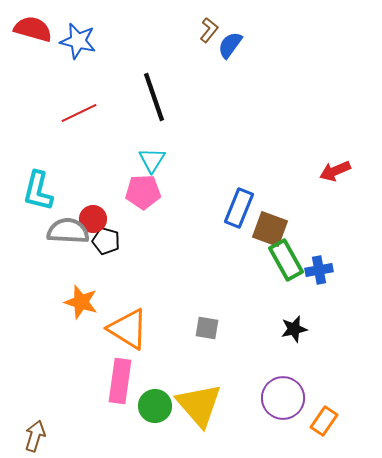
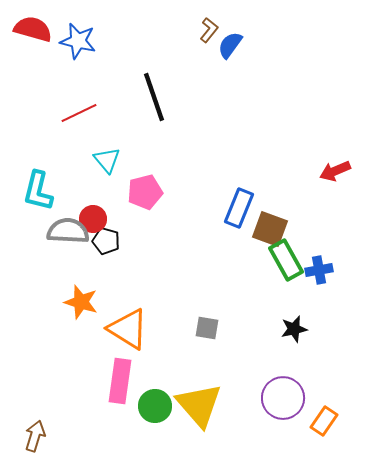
cyan triangle: moved 45 px left; rotated 12 degrees counterclockwise
pink pentagon: moved 2 px right; rotated 12 degrees counterclockwise
